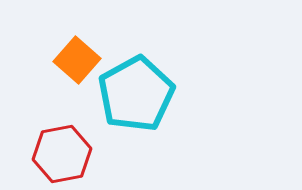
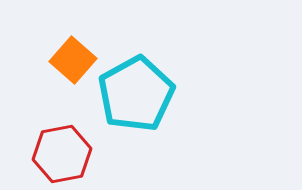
orange square: moved 4 px left
